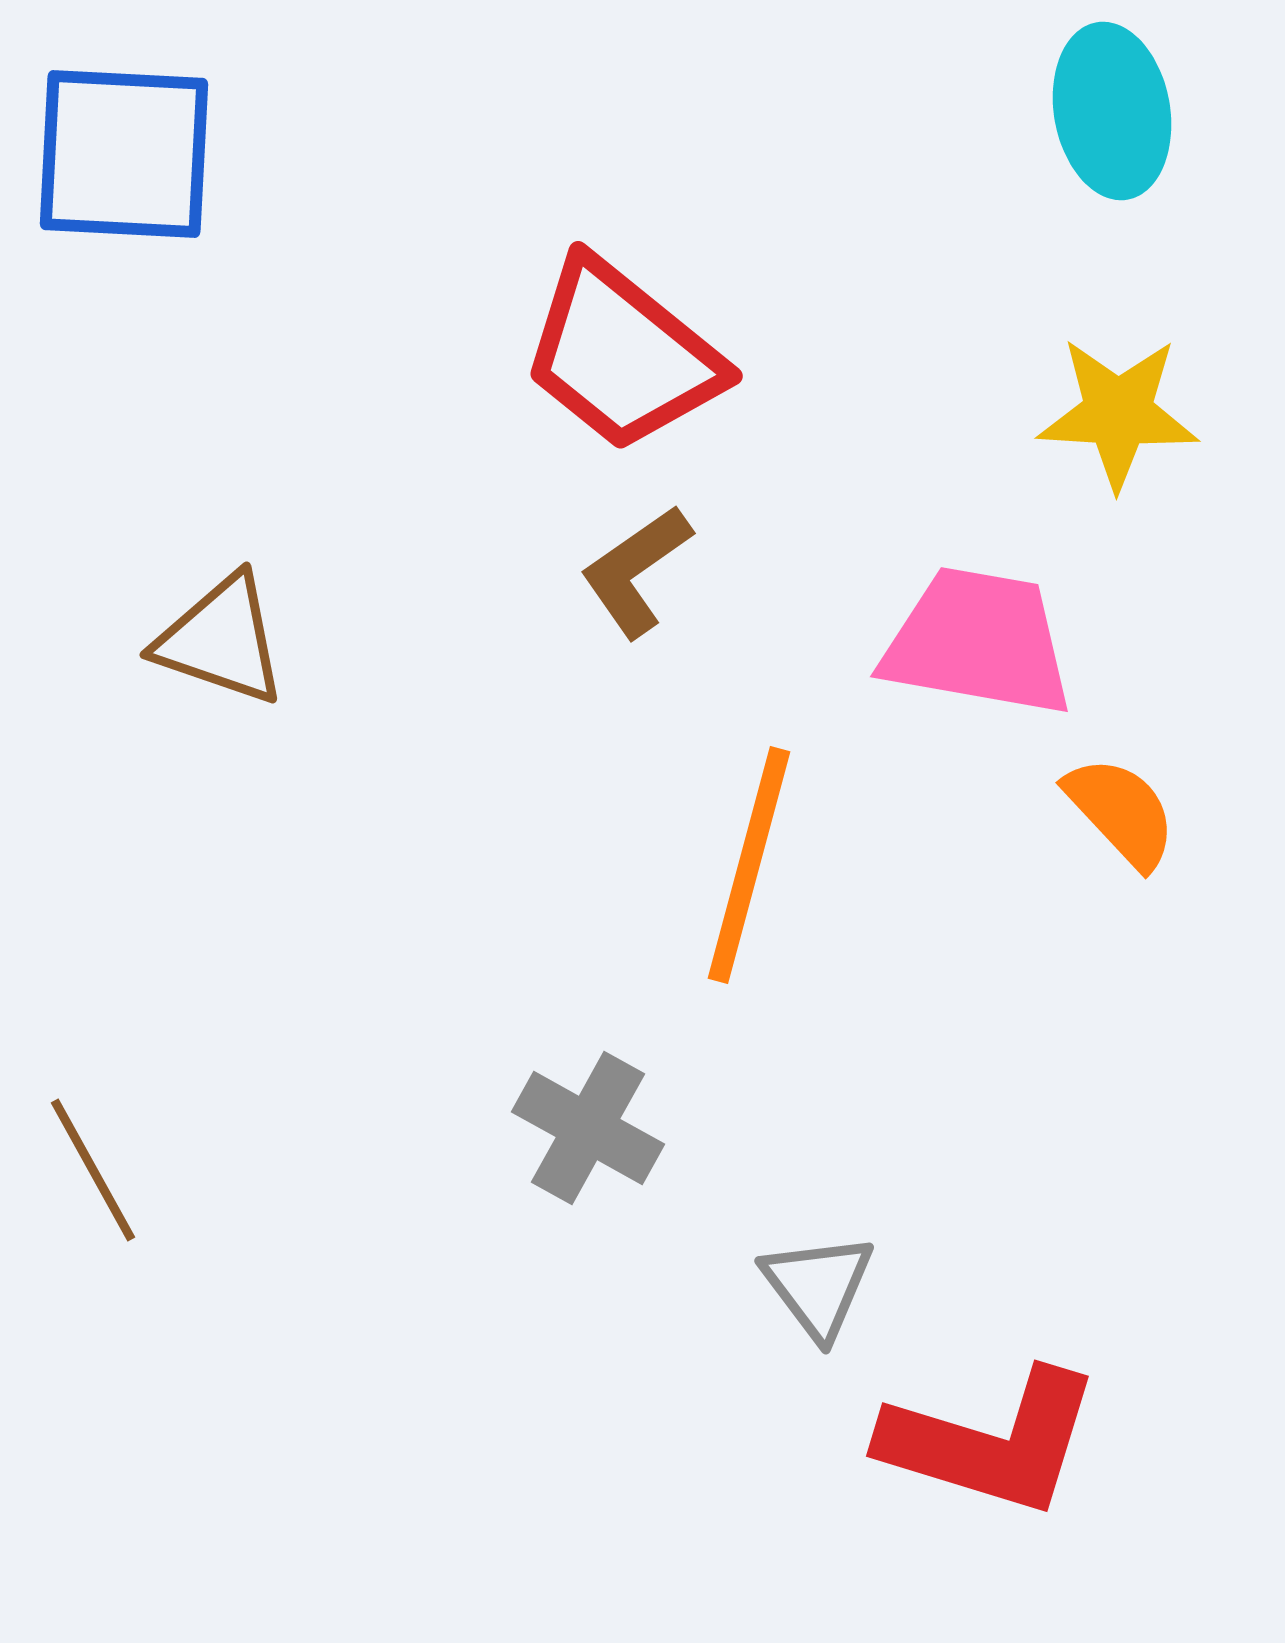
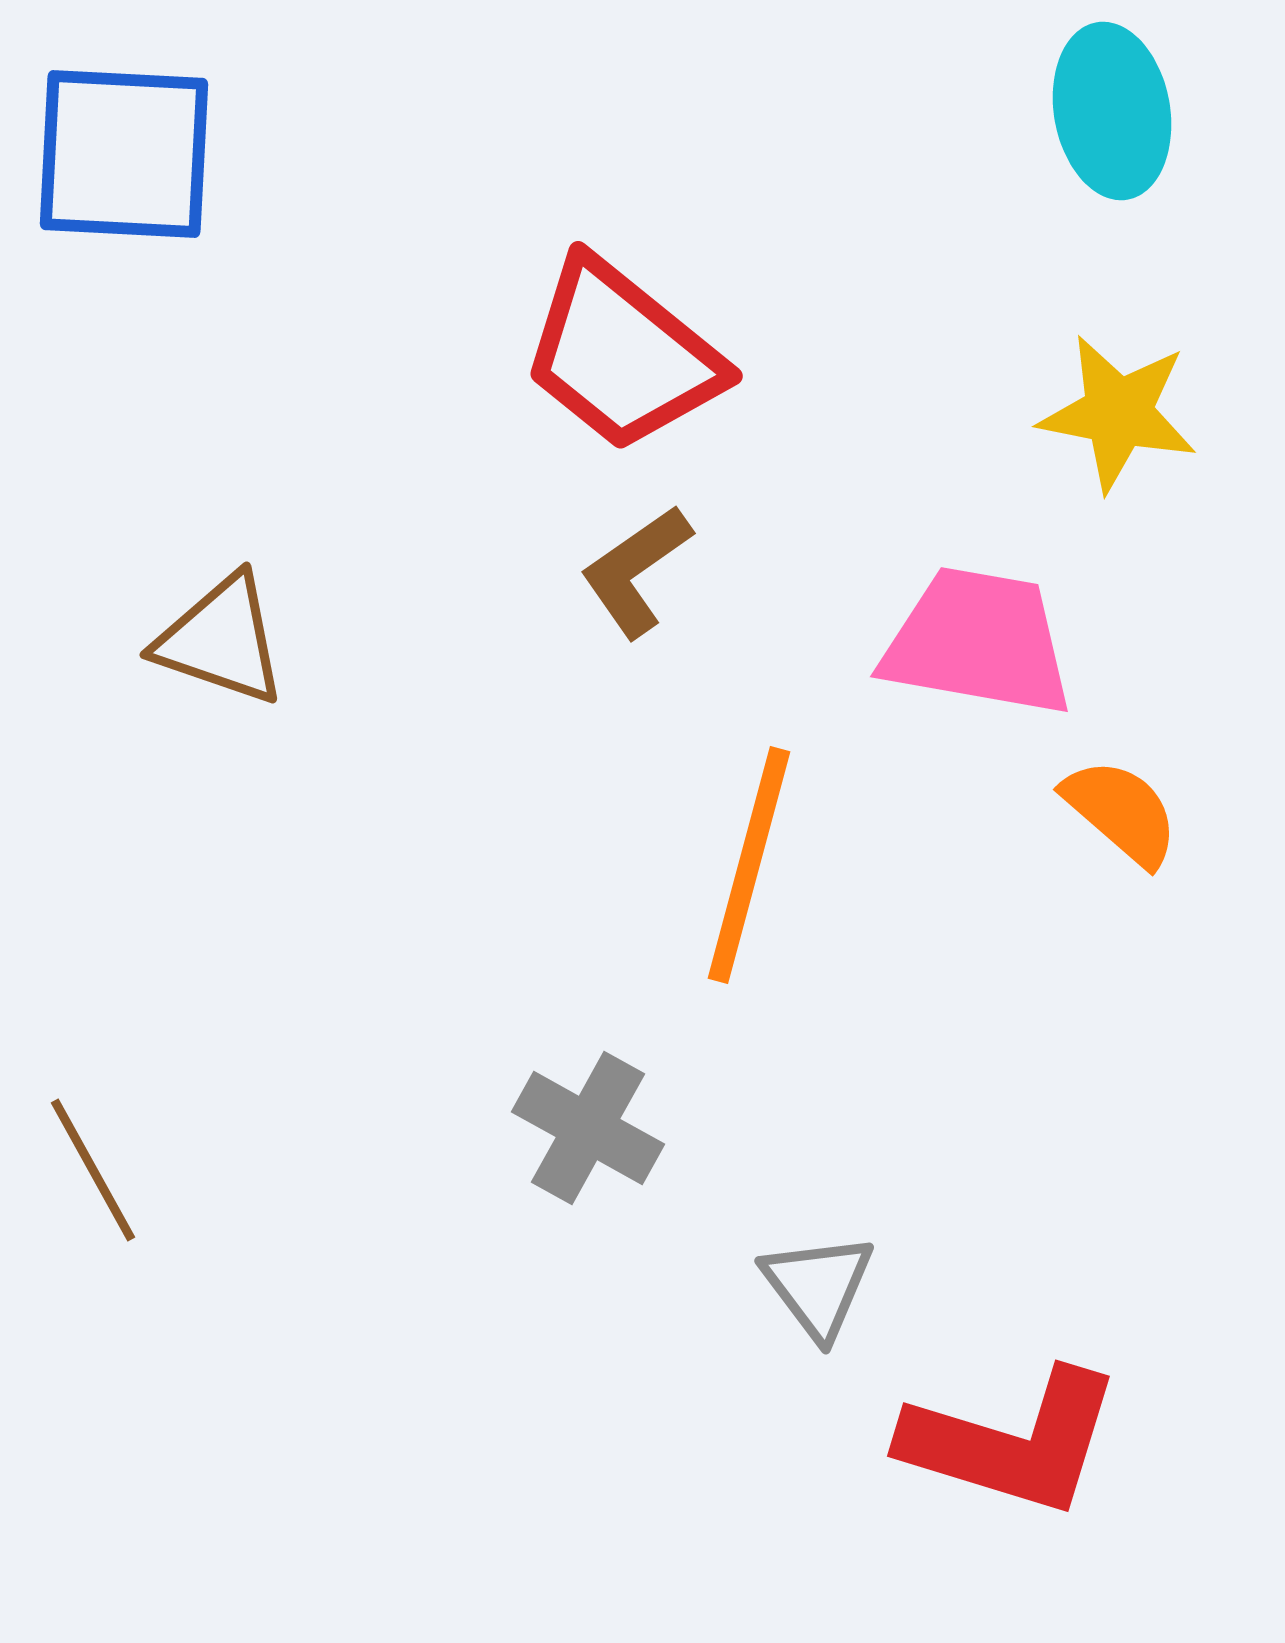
yellow star: rotated 8 degrees clockwise
orange semicircle: rotated 6 degrees counterclockwise
red L-shape: moved 21 px right
